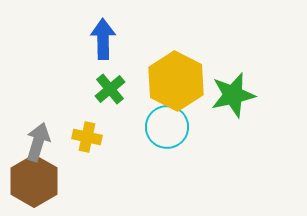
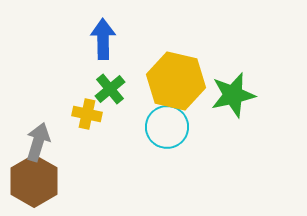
yellow hexagon: rotated 14 degrees counterclockwise
yellow cross: moved 23 px up
